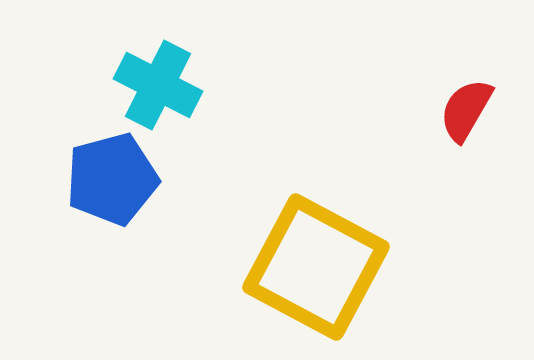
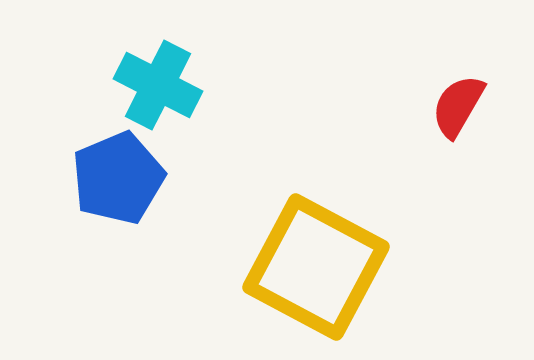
red semicircle: moved 8 px left, 4 px up
blue pentagon: moved 6 px right, 1 px up; rotated 8 degrees counterclockwise
